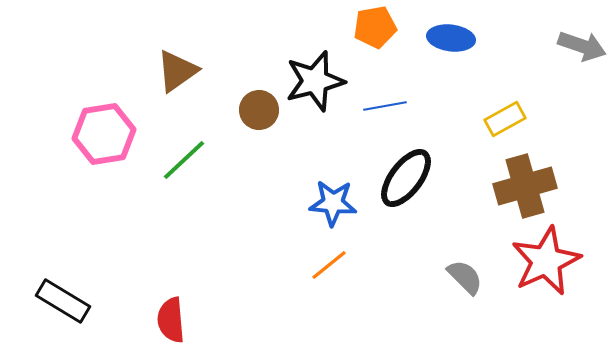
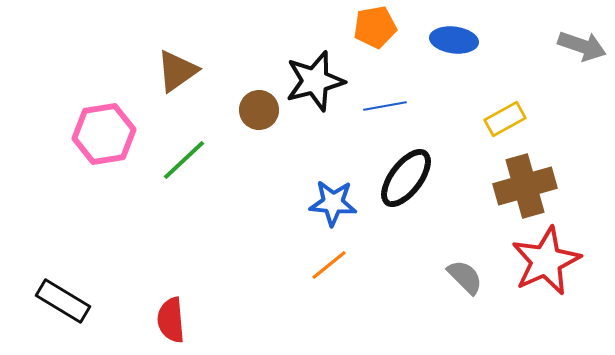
blue ellipse: moved 3 px right, 2 px down
